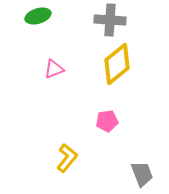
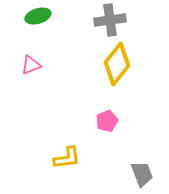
gray cross: rotated 12 degrees counterclockwise
yellow diamond: rotated 12 degrees counterclockwise
pink triangle: moved 23 px left, 4 px up
pink pentagon: rotated 15 degrees counterclockwise
yellow L-shape: rotated 44 degrees clockwise
